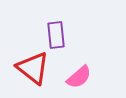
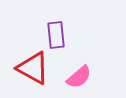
red triangle: rotated 9 degrees counterclockwise
